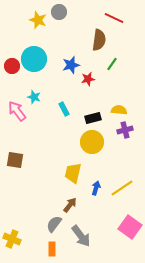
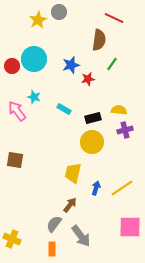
yellow star: rotated 24 degrees clockwise
cyan rectangle: rotated 32 degrees counterclockwise
pink square: rotated 35 degrees counterclockwise
